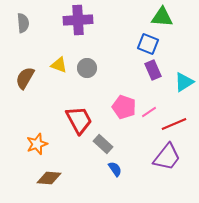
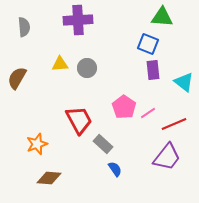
gray semicircle: moved 1 px right, 4 px down
yellow triangle: moved 1 px right, 1 px up; rotated 24 degrees counterclockwise
purple rectangle: rotated 18 degrees clockwise
brown semicircle: moved 8 px left
cyan triangle: rotated 50 degrees counterclockwise
pink pentagon: rotated 15 degrees clockwise
pink line: moved 1 px left, 1 px down
